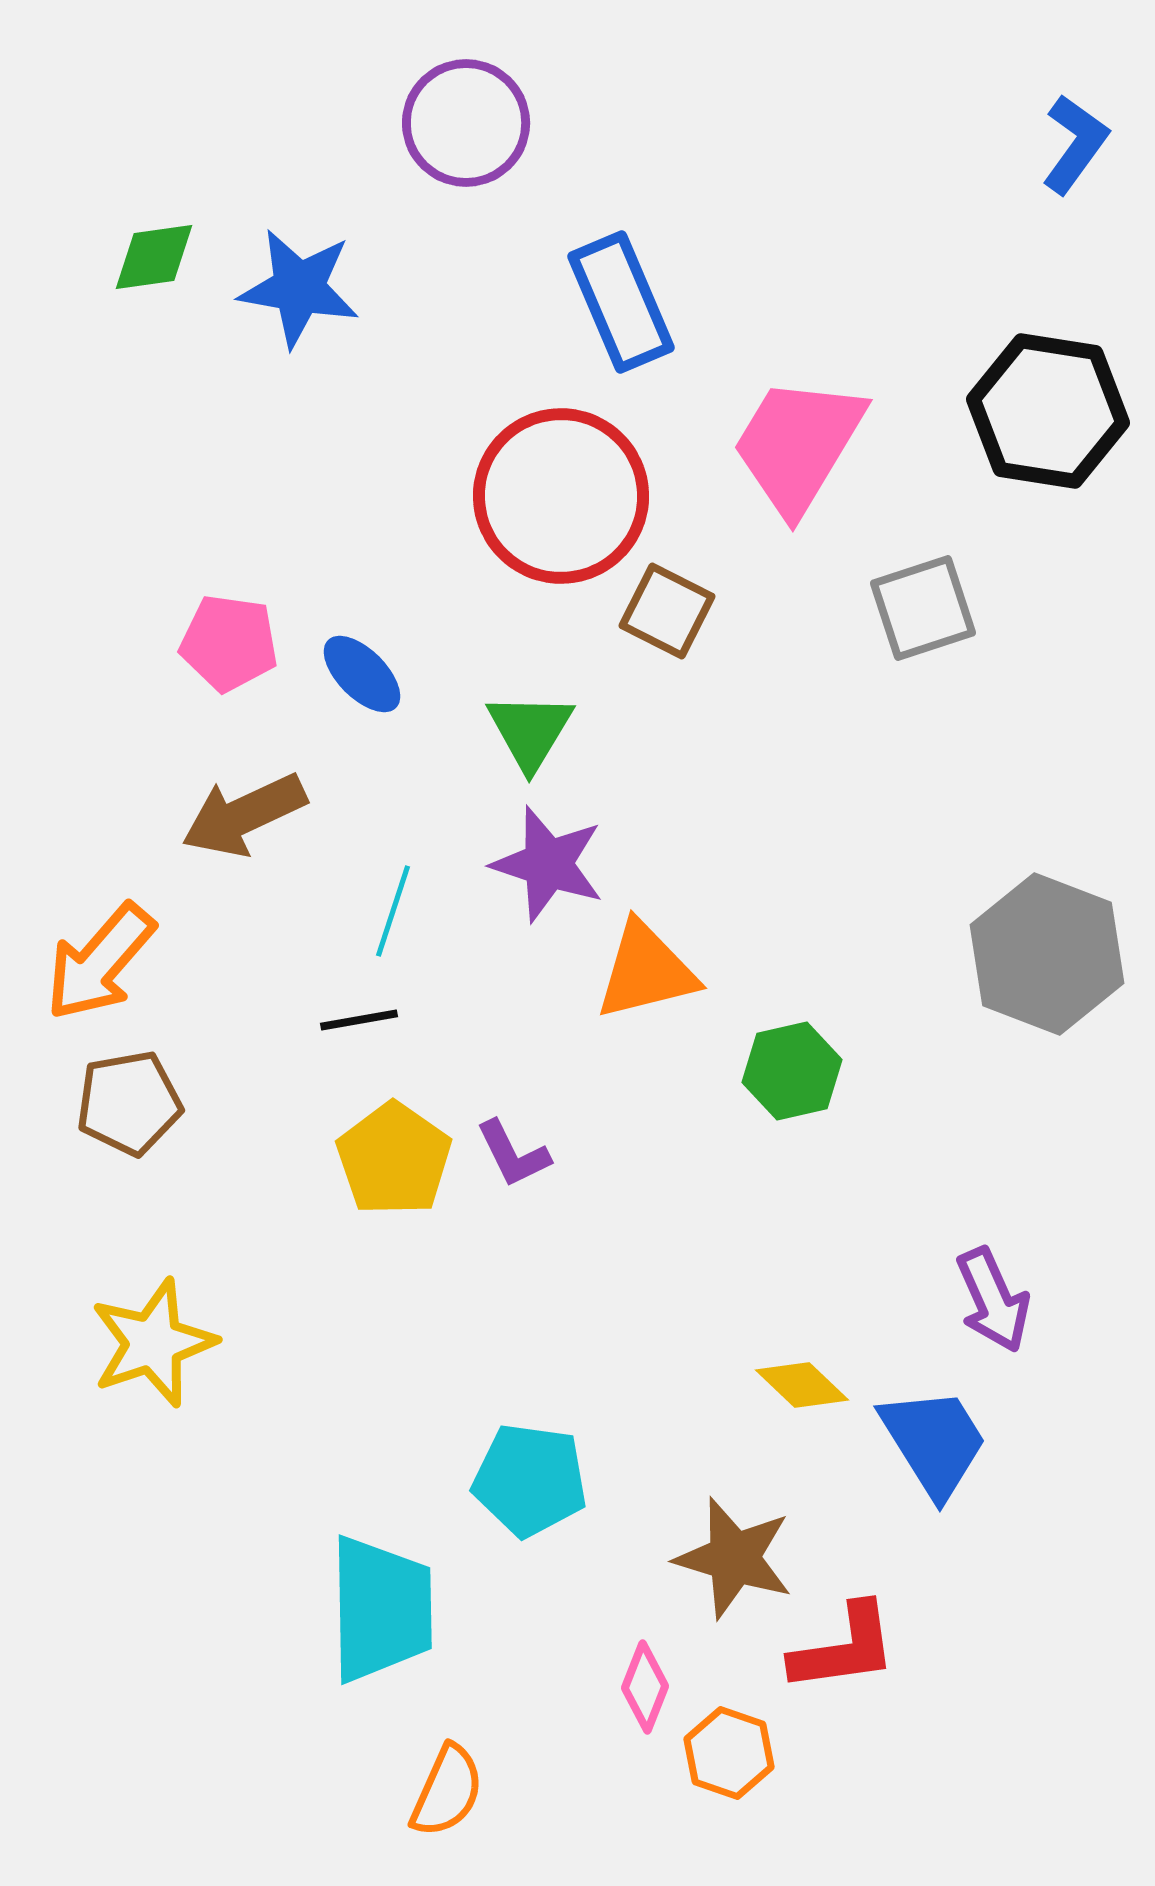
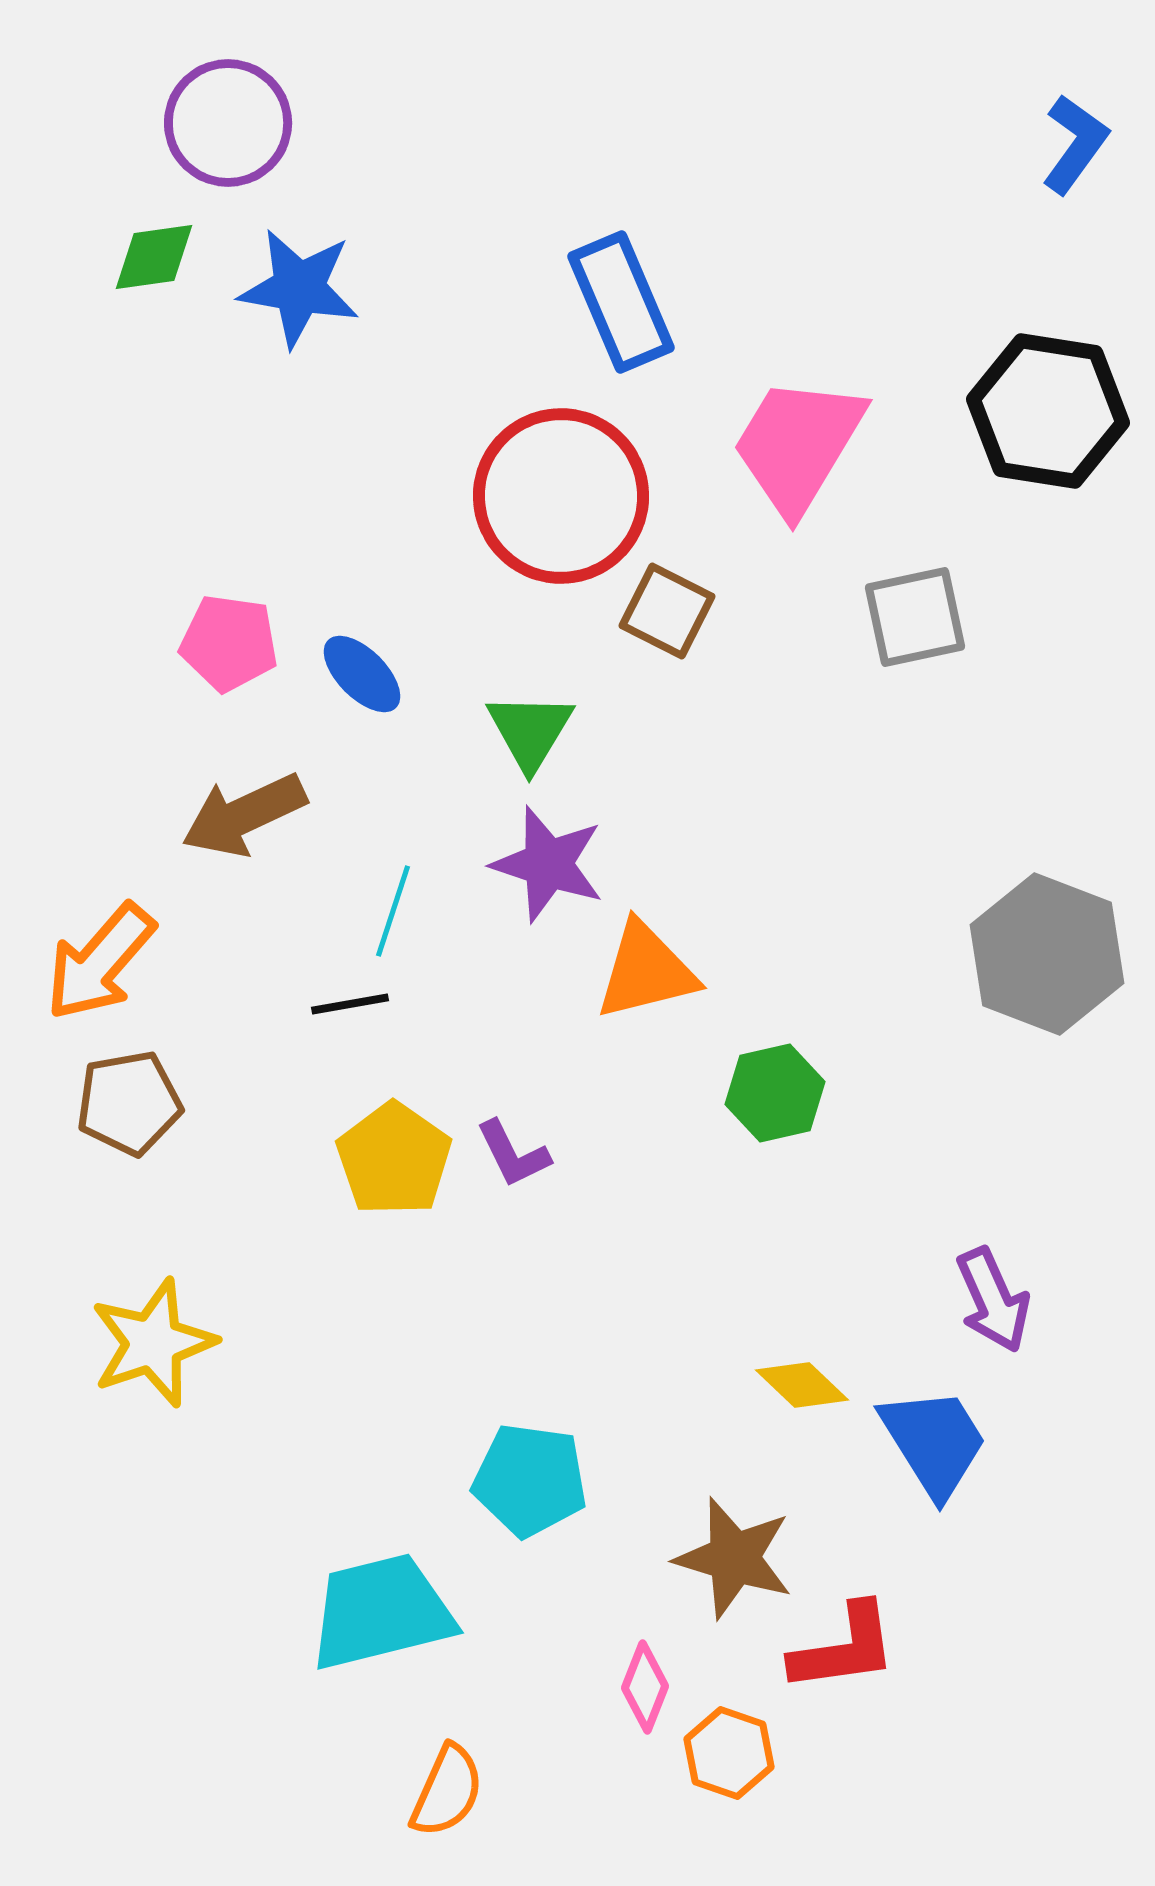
purple circle: moved 238 px left
gray square: moved 8 px left, 9 px down; rotated 6 degrees clockwise
black line: moved 9 px left, 16 px up
green hexagon: moved 17 px left, 22 px down
cyan trapezoid: moved 3 px down; rotated 103 degrees counterclockwise
